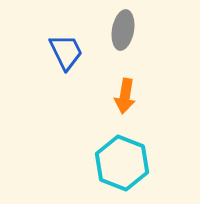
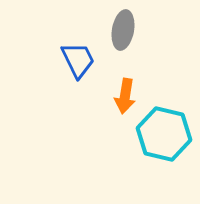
blue trapezoid: moved 12 px right, 8 px down
cyan hexagon: moved 42 px right, 29 px up; rotated 8 degrees counterclockwise
